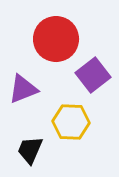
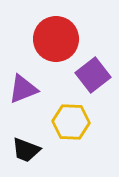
black trapezoid: moved 4 px left; rotated 92 degrees counterclockwise
